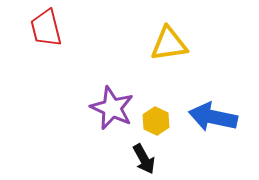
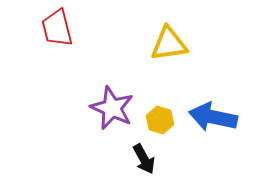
red trapezoid: moved 11 px right
yellow hexagon: moved 4 px right, 1 px up; rotated 8 degrees counterclockwise
